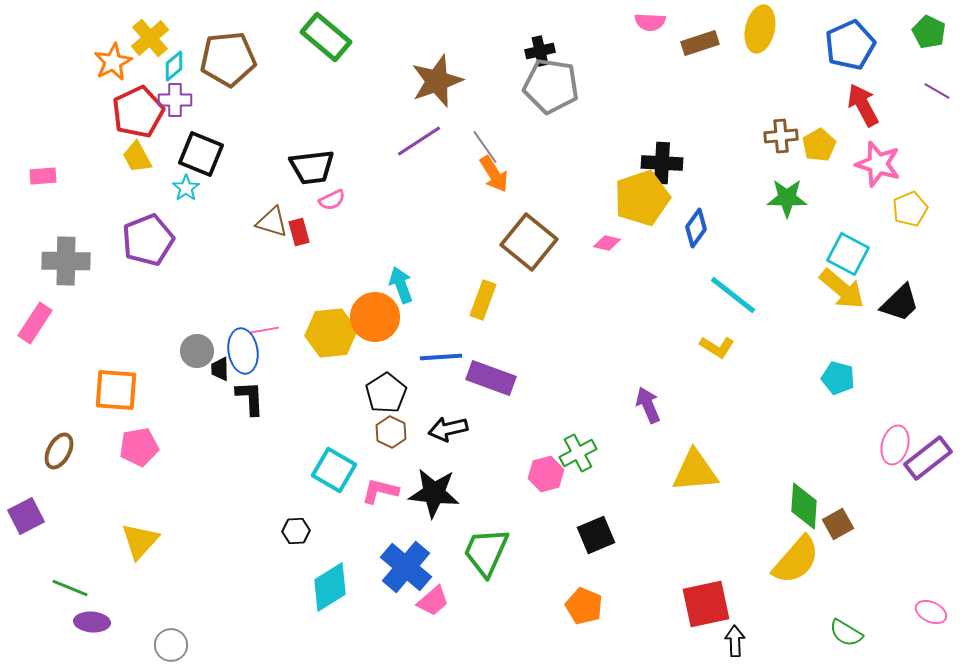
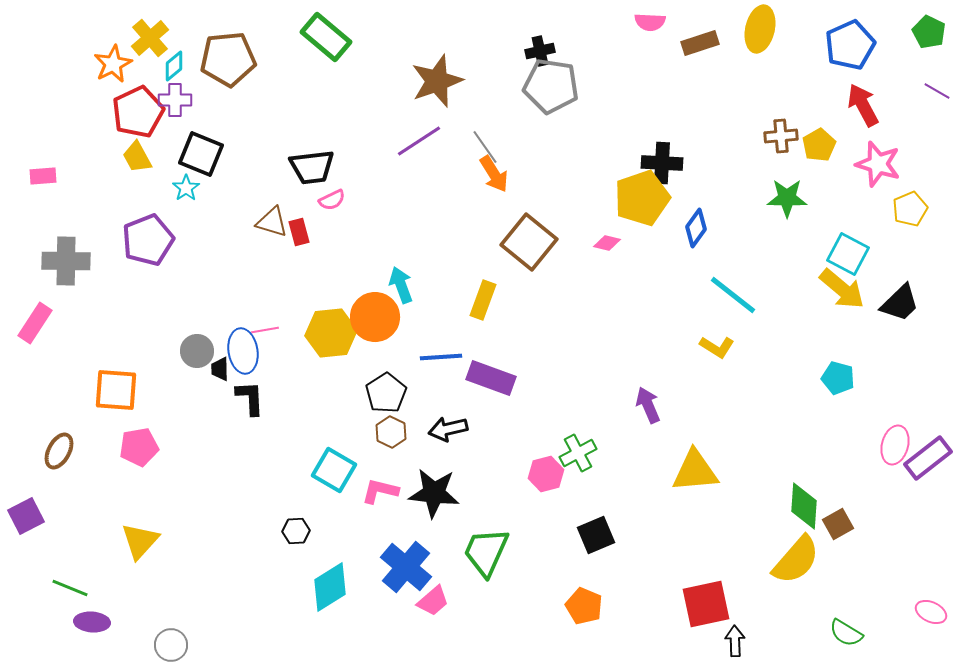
orange star at (113, 62): moved 2 px down
